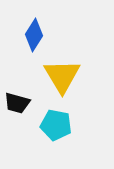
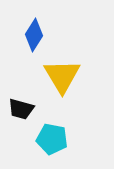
black trapezoid: moved 4 px right, 6 px down
cyan pentagon: moved 4 px left, 14 px down
